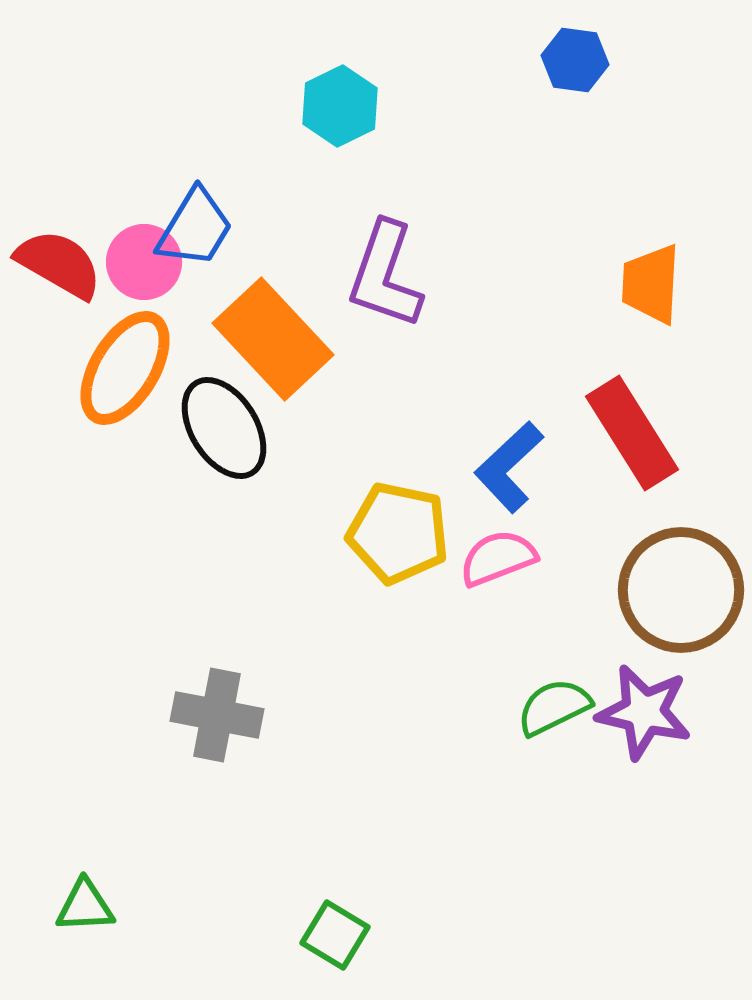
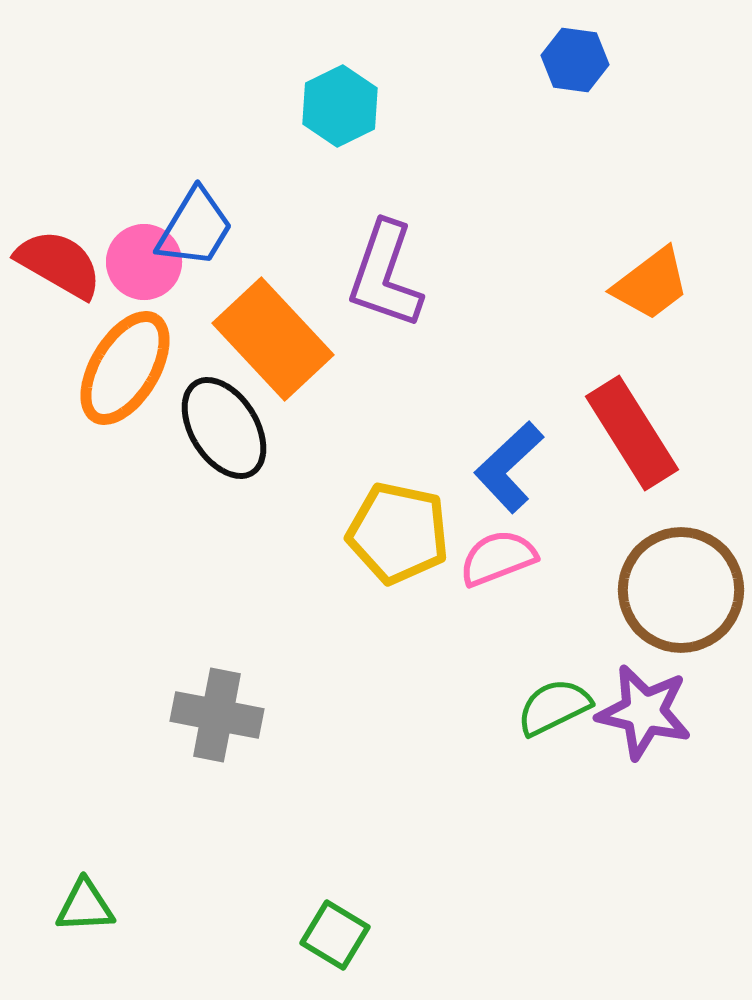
orange trapezoid: rotated 130 degrees counterclockwise
